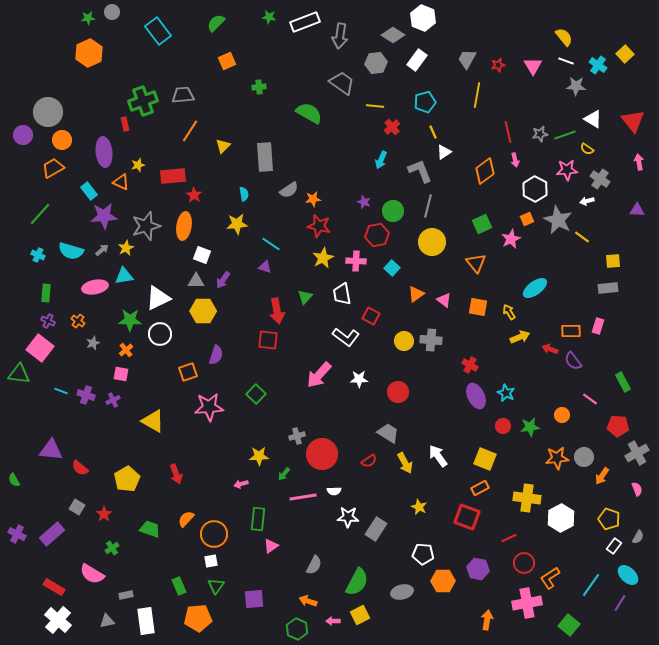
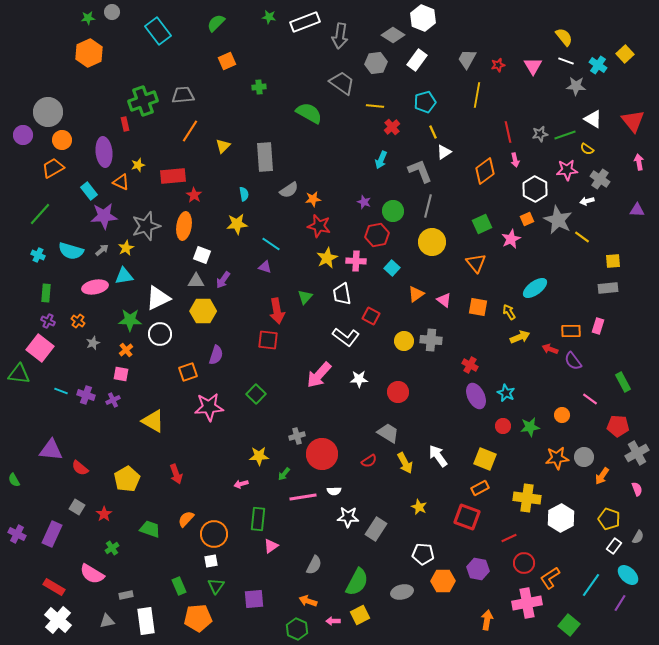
yellow star at (323, 258): moved 4 px right
purple rectangle at (52, 534): rotated 25 degrees counterclockwise
